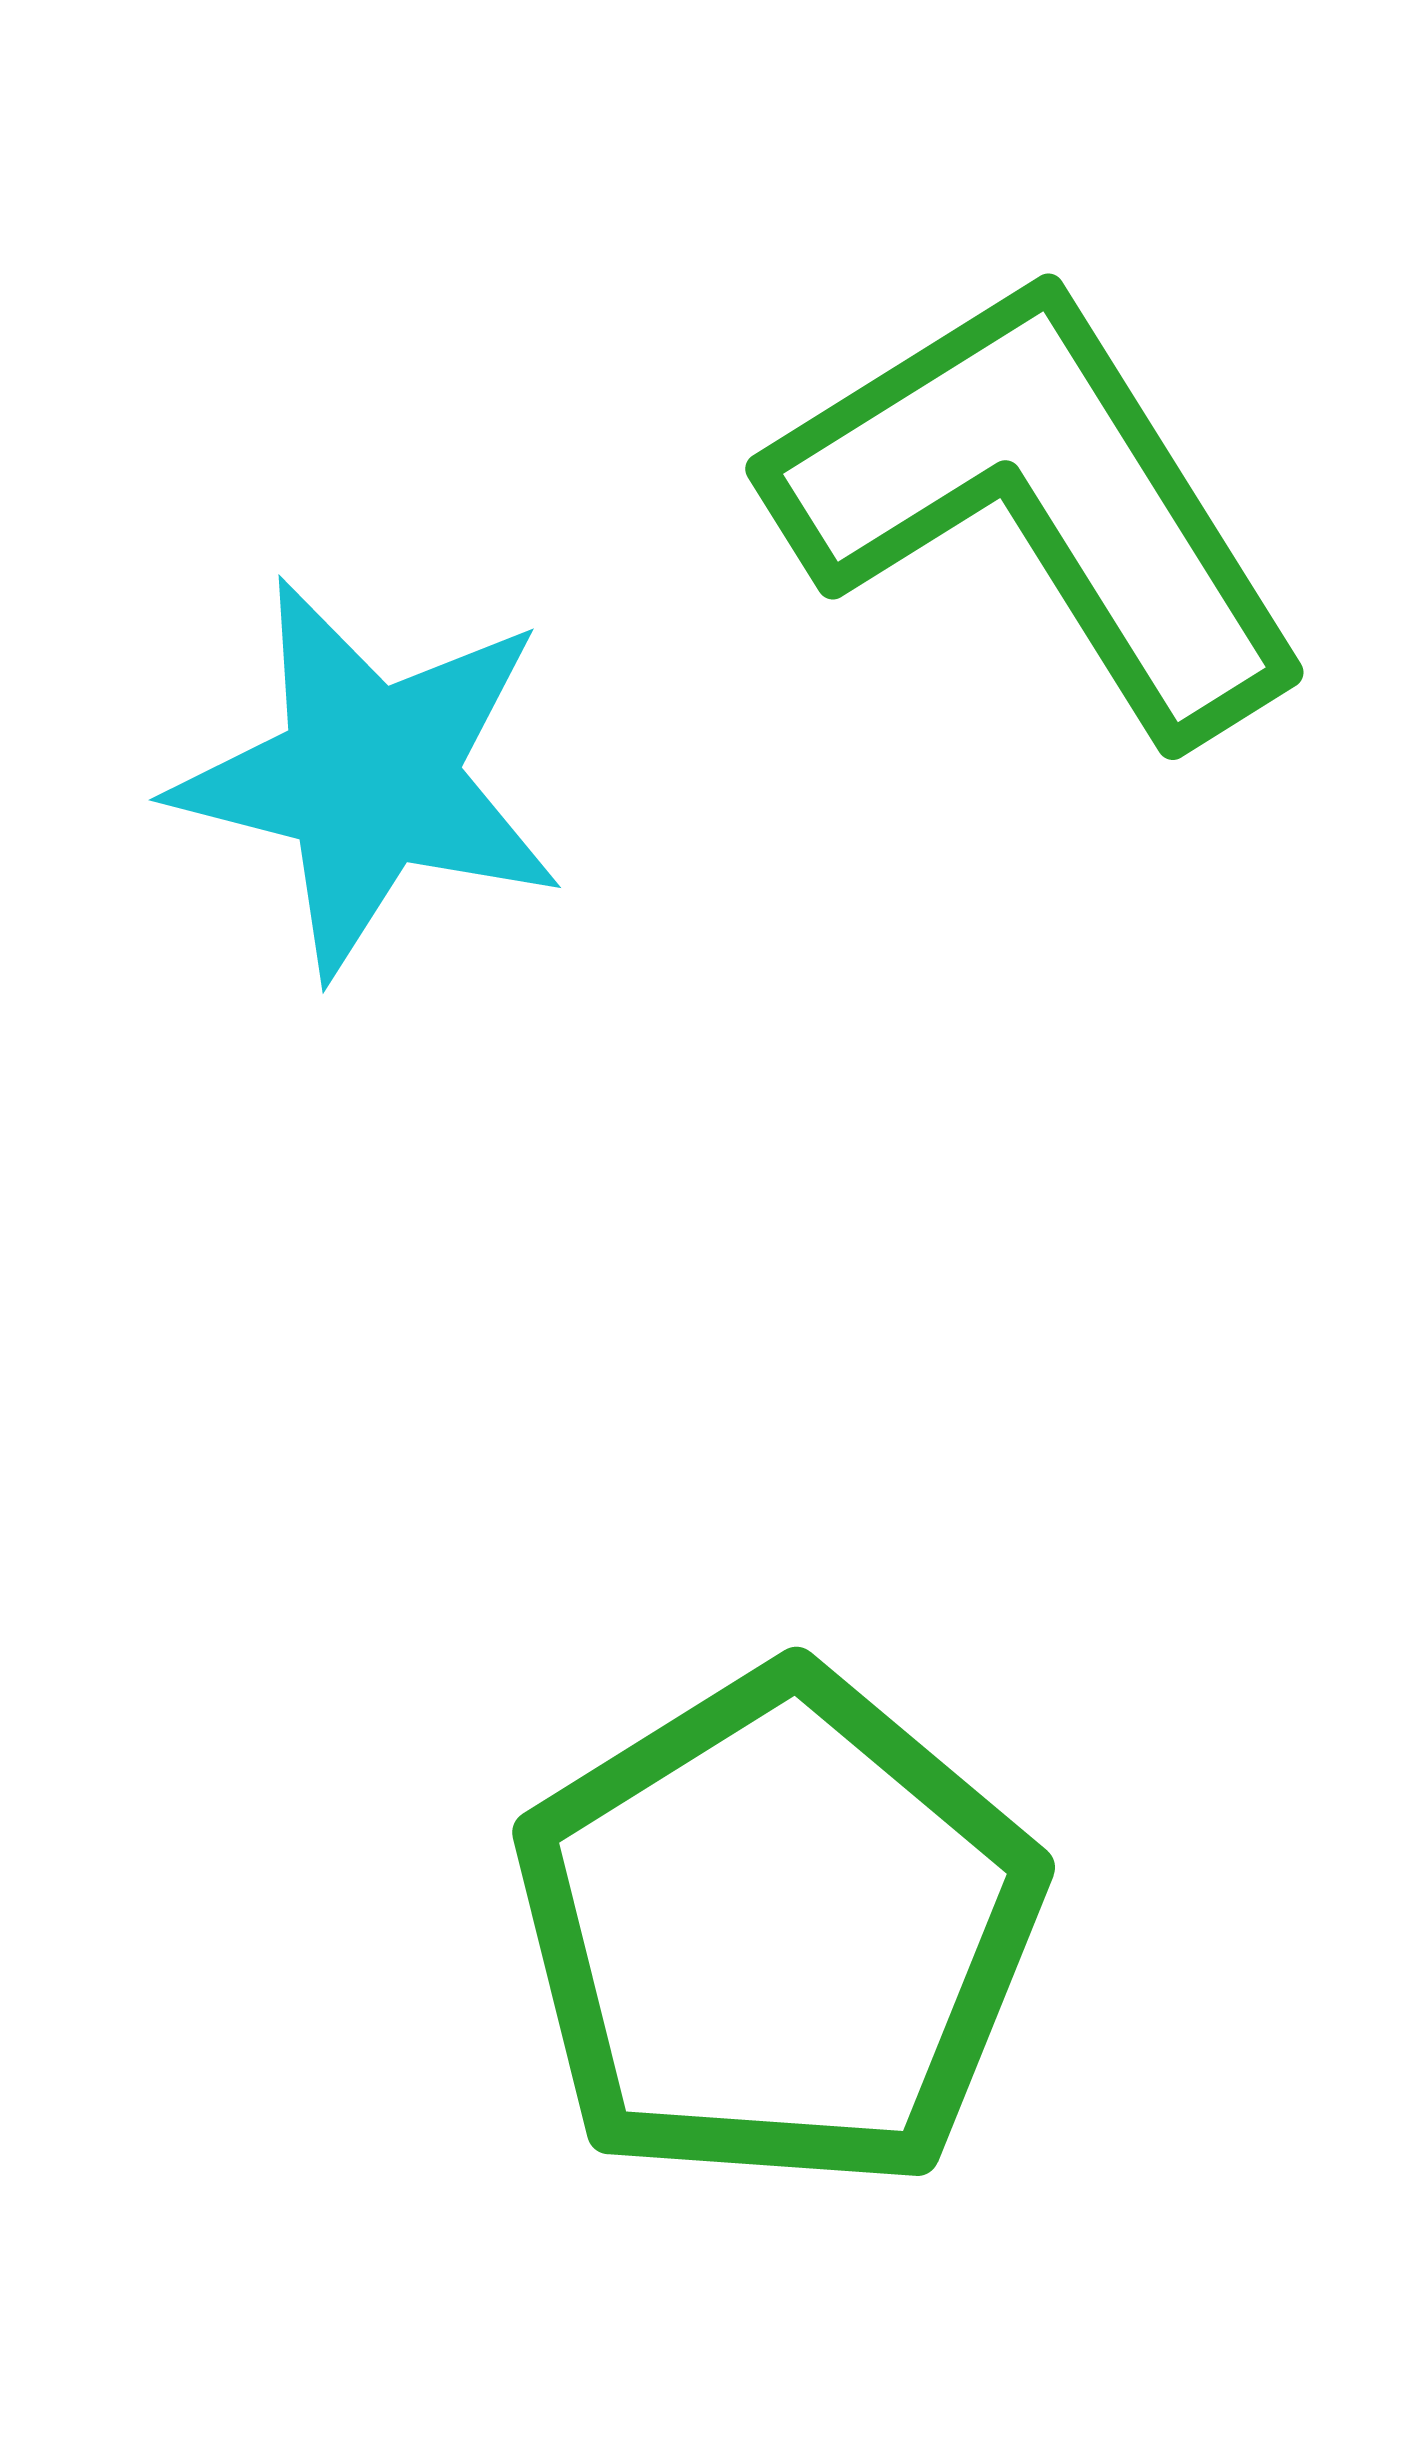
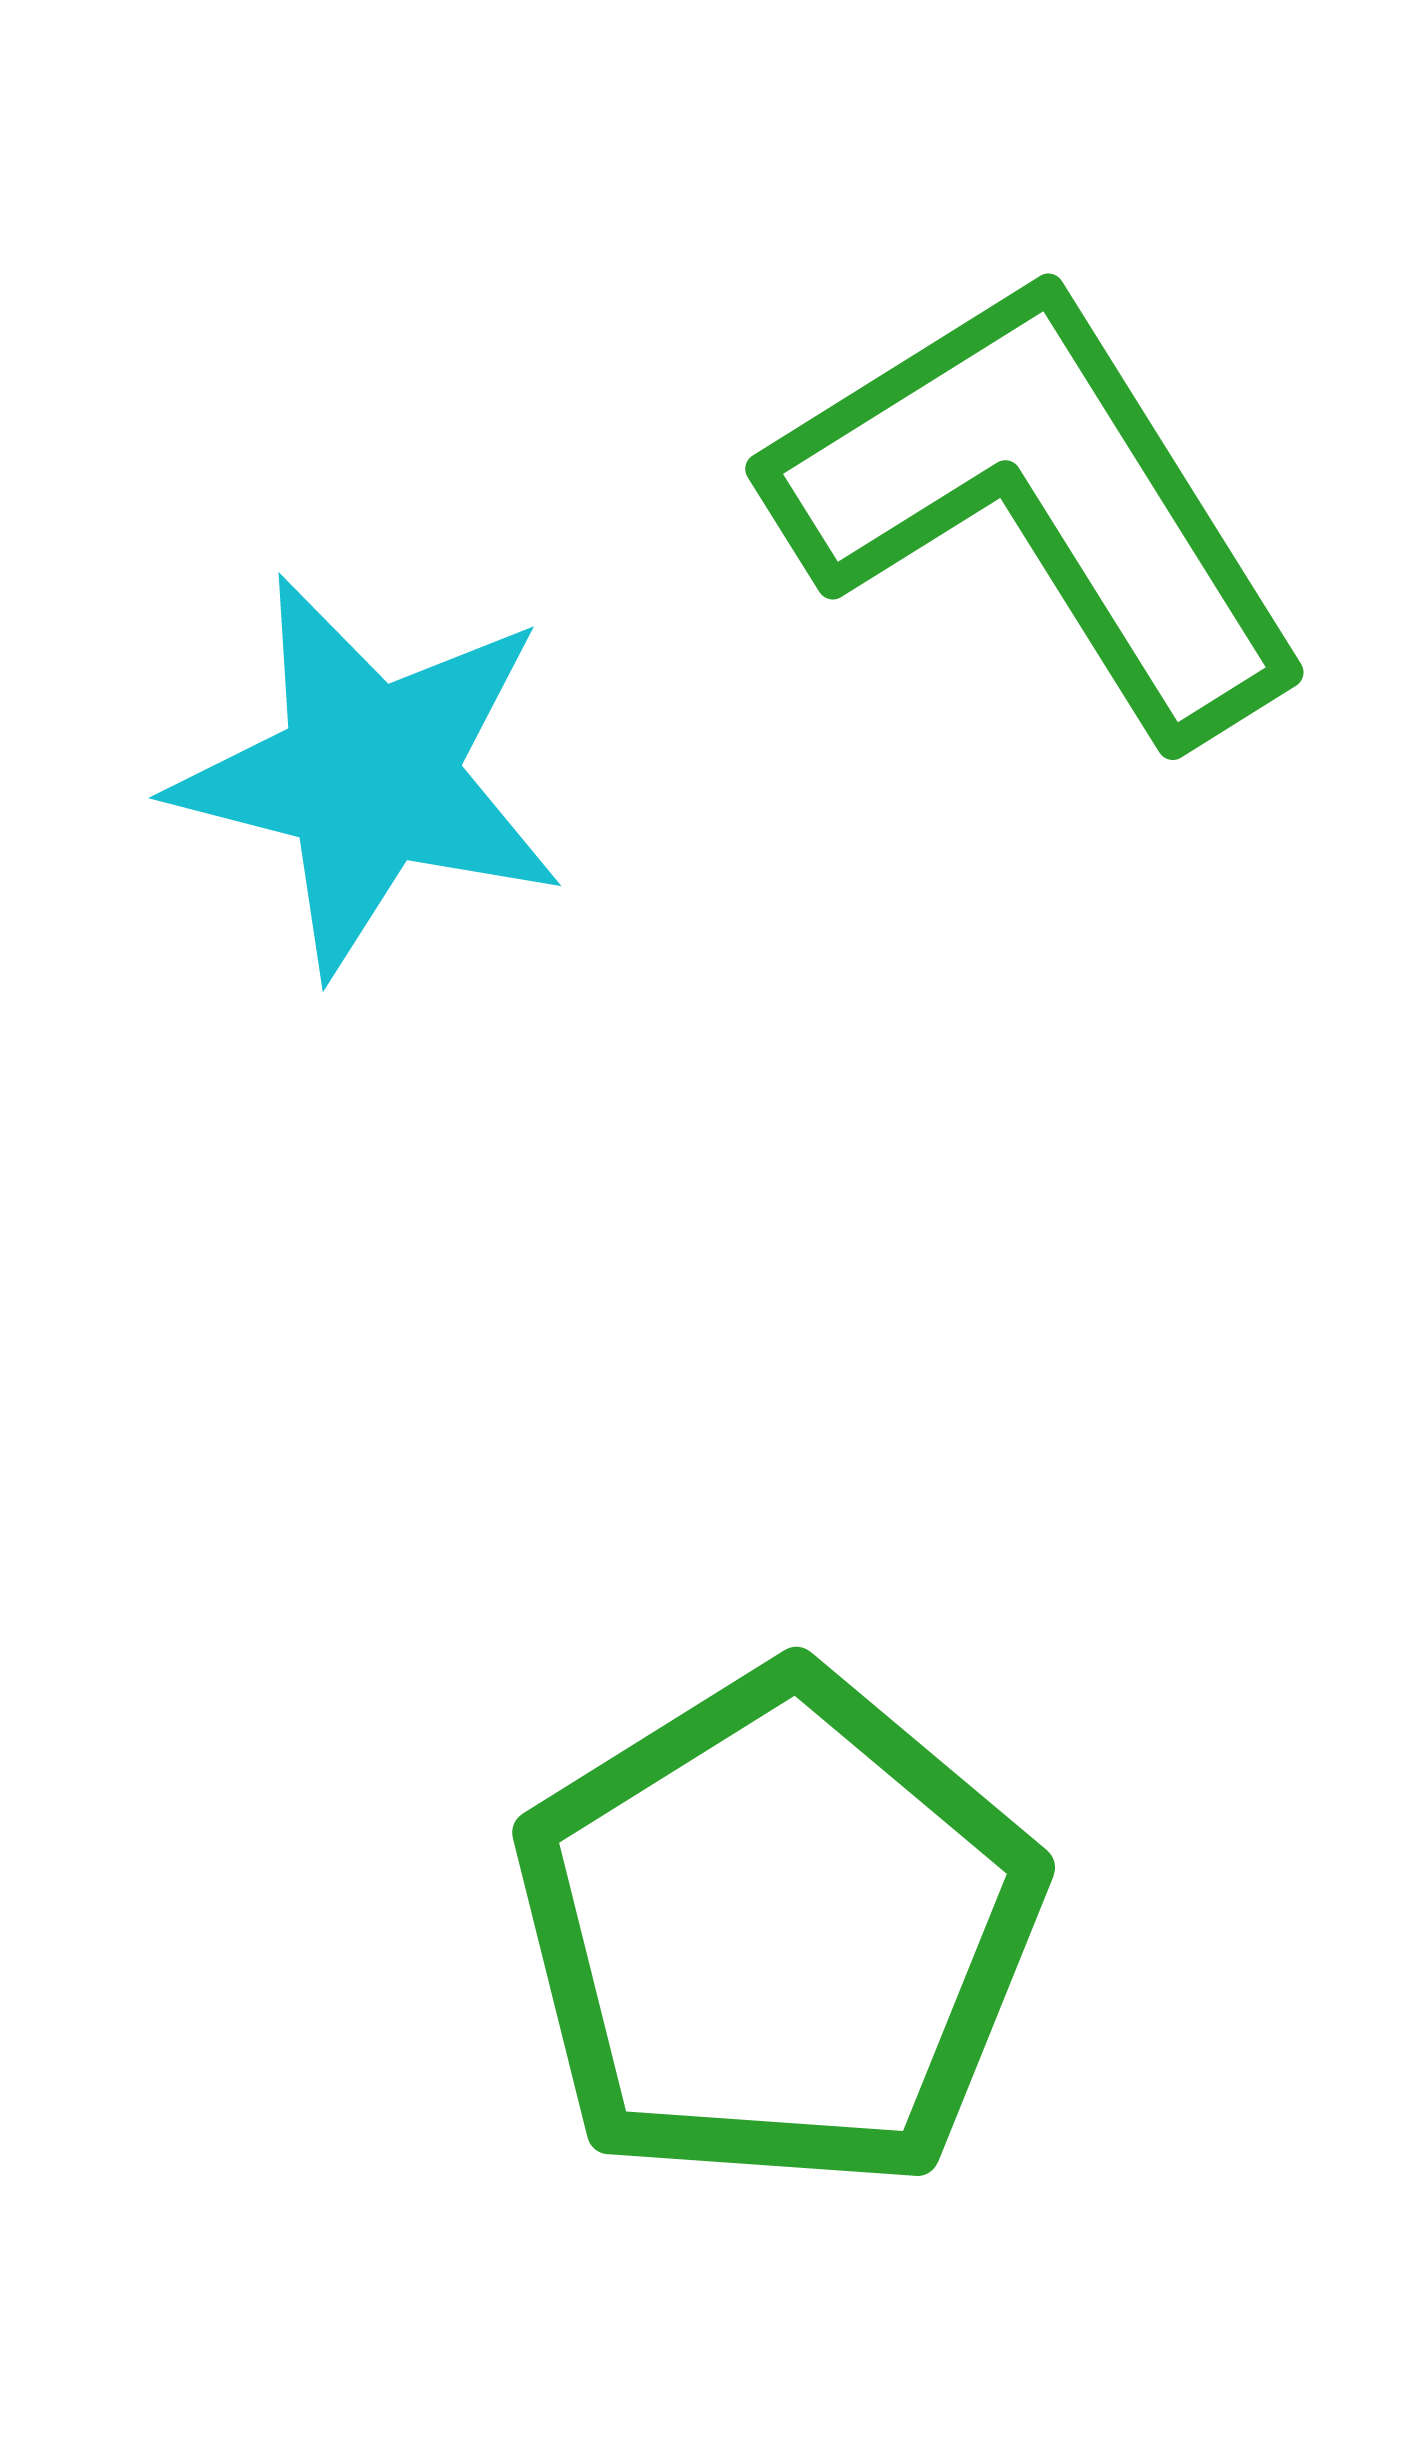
cyan star: moved 2 px up
